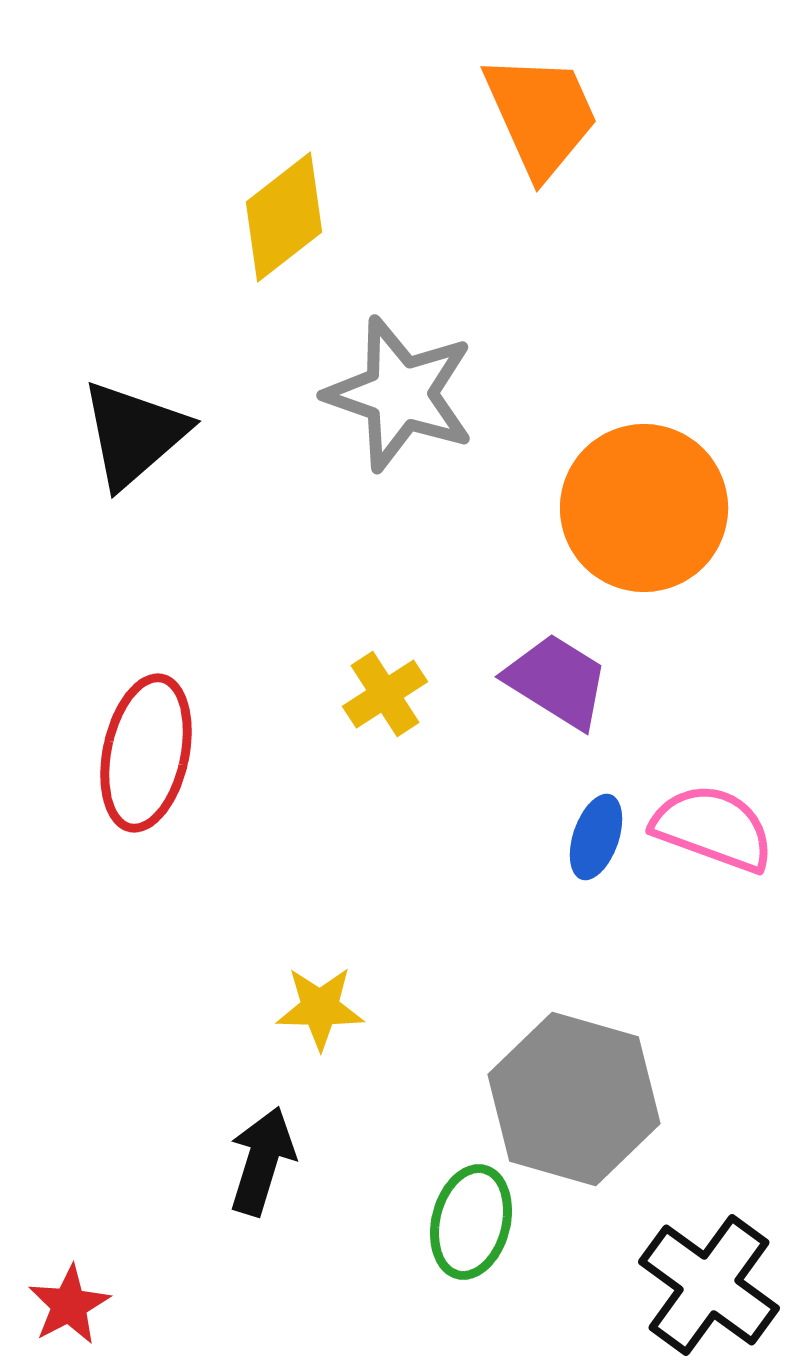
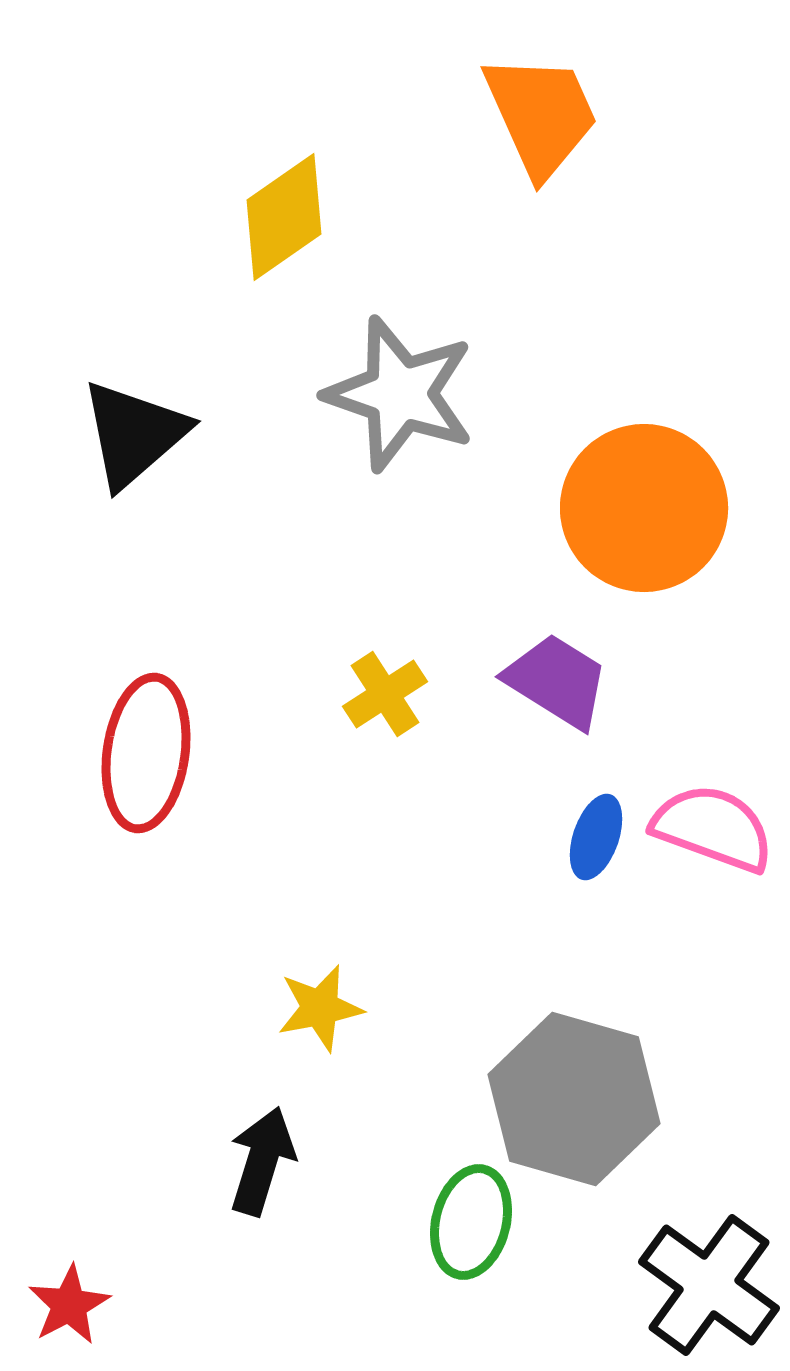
yellow diamond: rotated 3 degrees clockwise
red ellipse: rotated 4 degrees counterclockwise
yellow star: rotated 12 degrees counterclockwise
